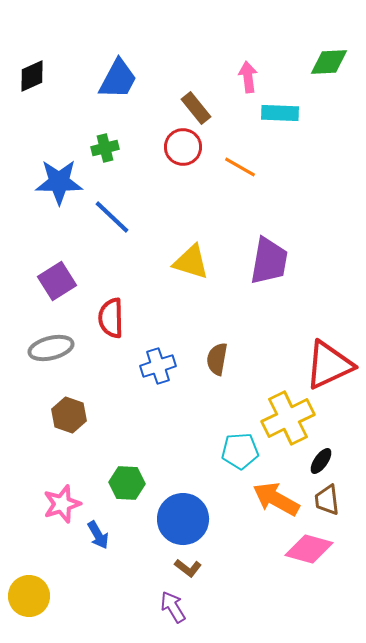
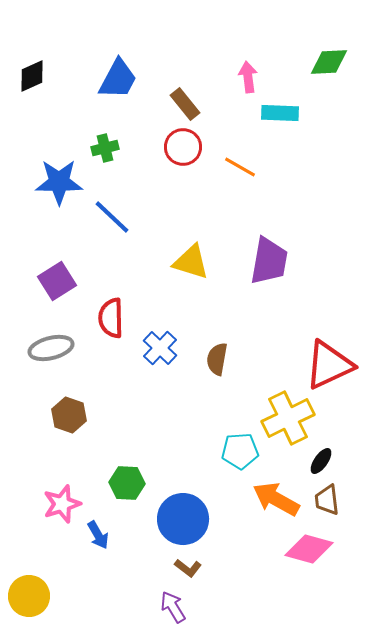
brown rectangle: moved 11 px left, 4 px up
blue cross: moved 2 px right, 18 px up; rotated 28 degrees counterclockwise
